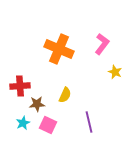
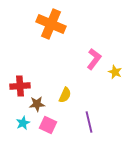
pink L-shape: moved 8 px left, 15 px down
orange cross: moved 8 px left, 25 px up
